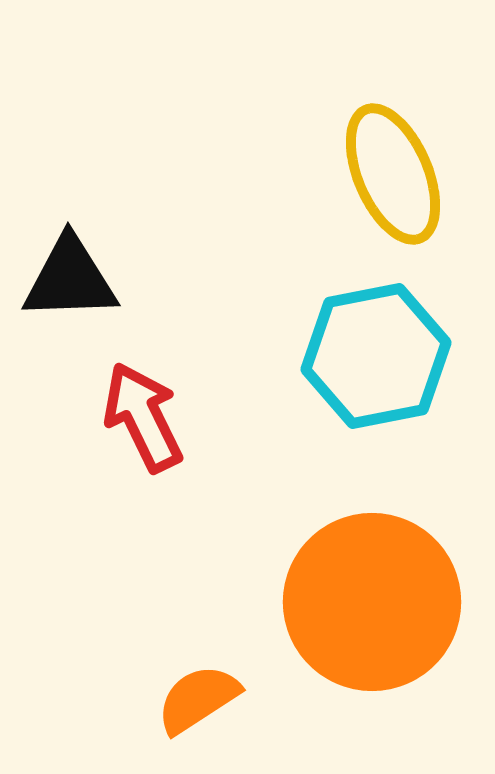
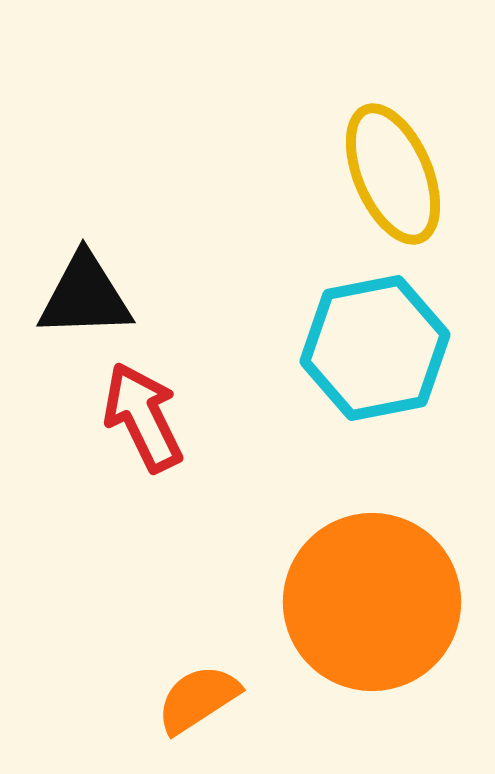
black triangle: moved 15 px right, 17 px down
cyan hexagon: moved 1 px left, 8 px up
